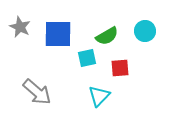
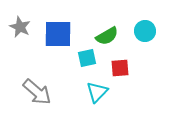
cyan triangle: moved 2 px left, 4 px up
